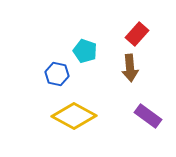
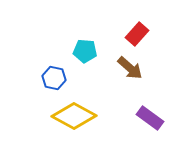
cyan pentagon: rotated 15 degrees counterclockwise
brown arrow: rotated 44 degrees counterclockwise
blue hexagon: moved 3 px left, 4 px down
purple rectangle: moved 2 px right, 2 px down
